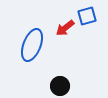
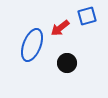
red arrow: moved 5 px left
black circle: moved 7 px right, 23 px up
